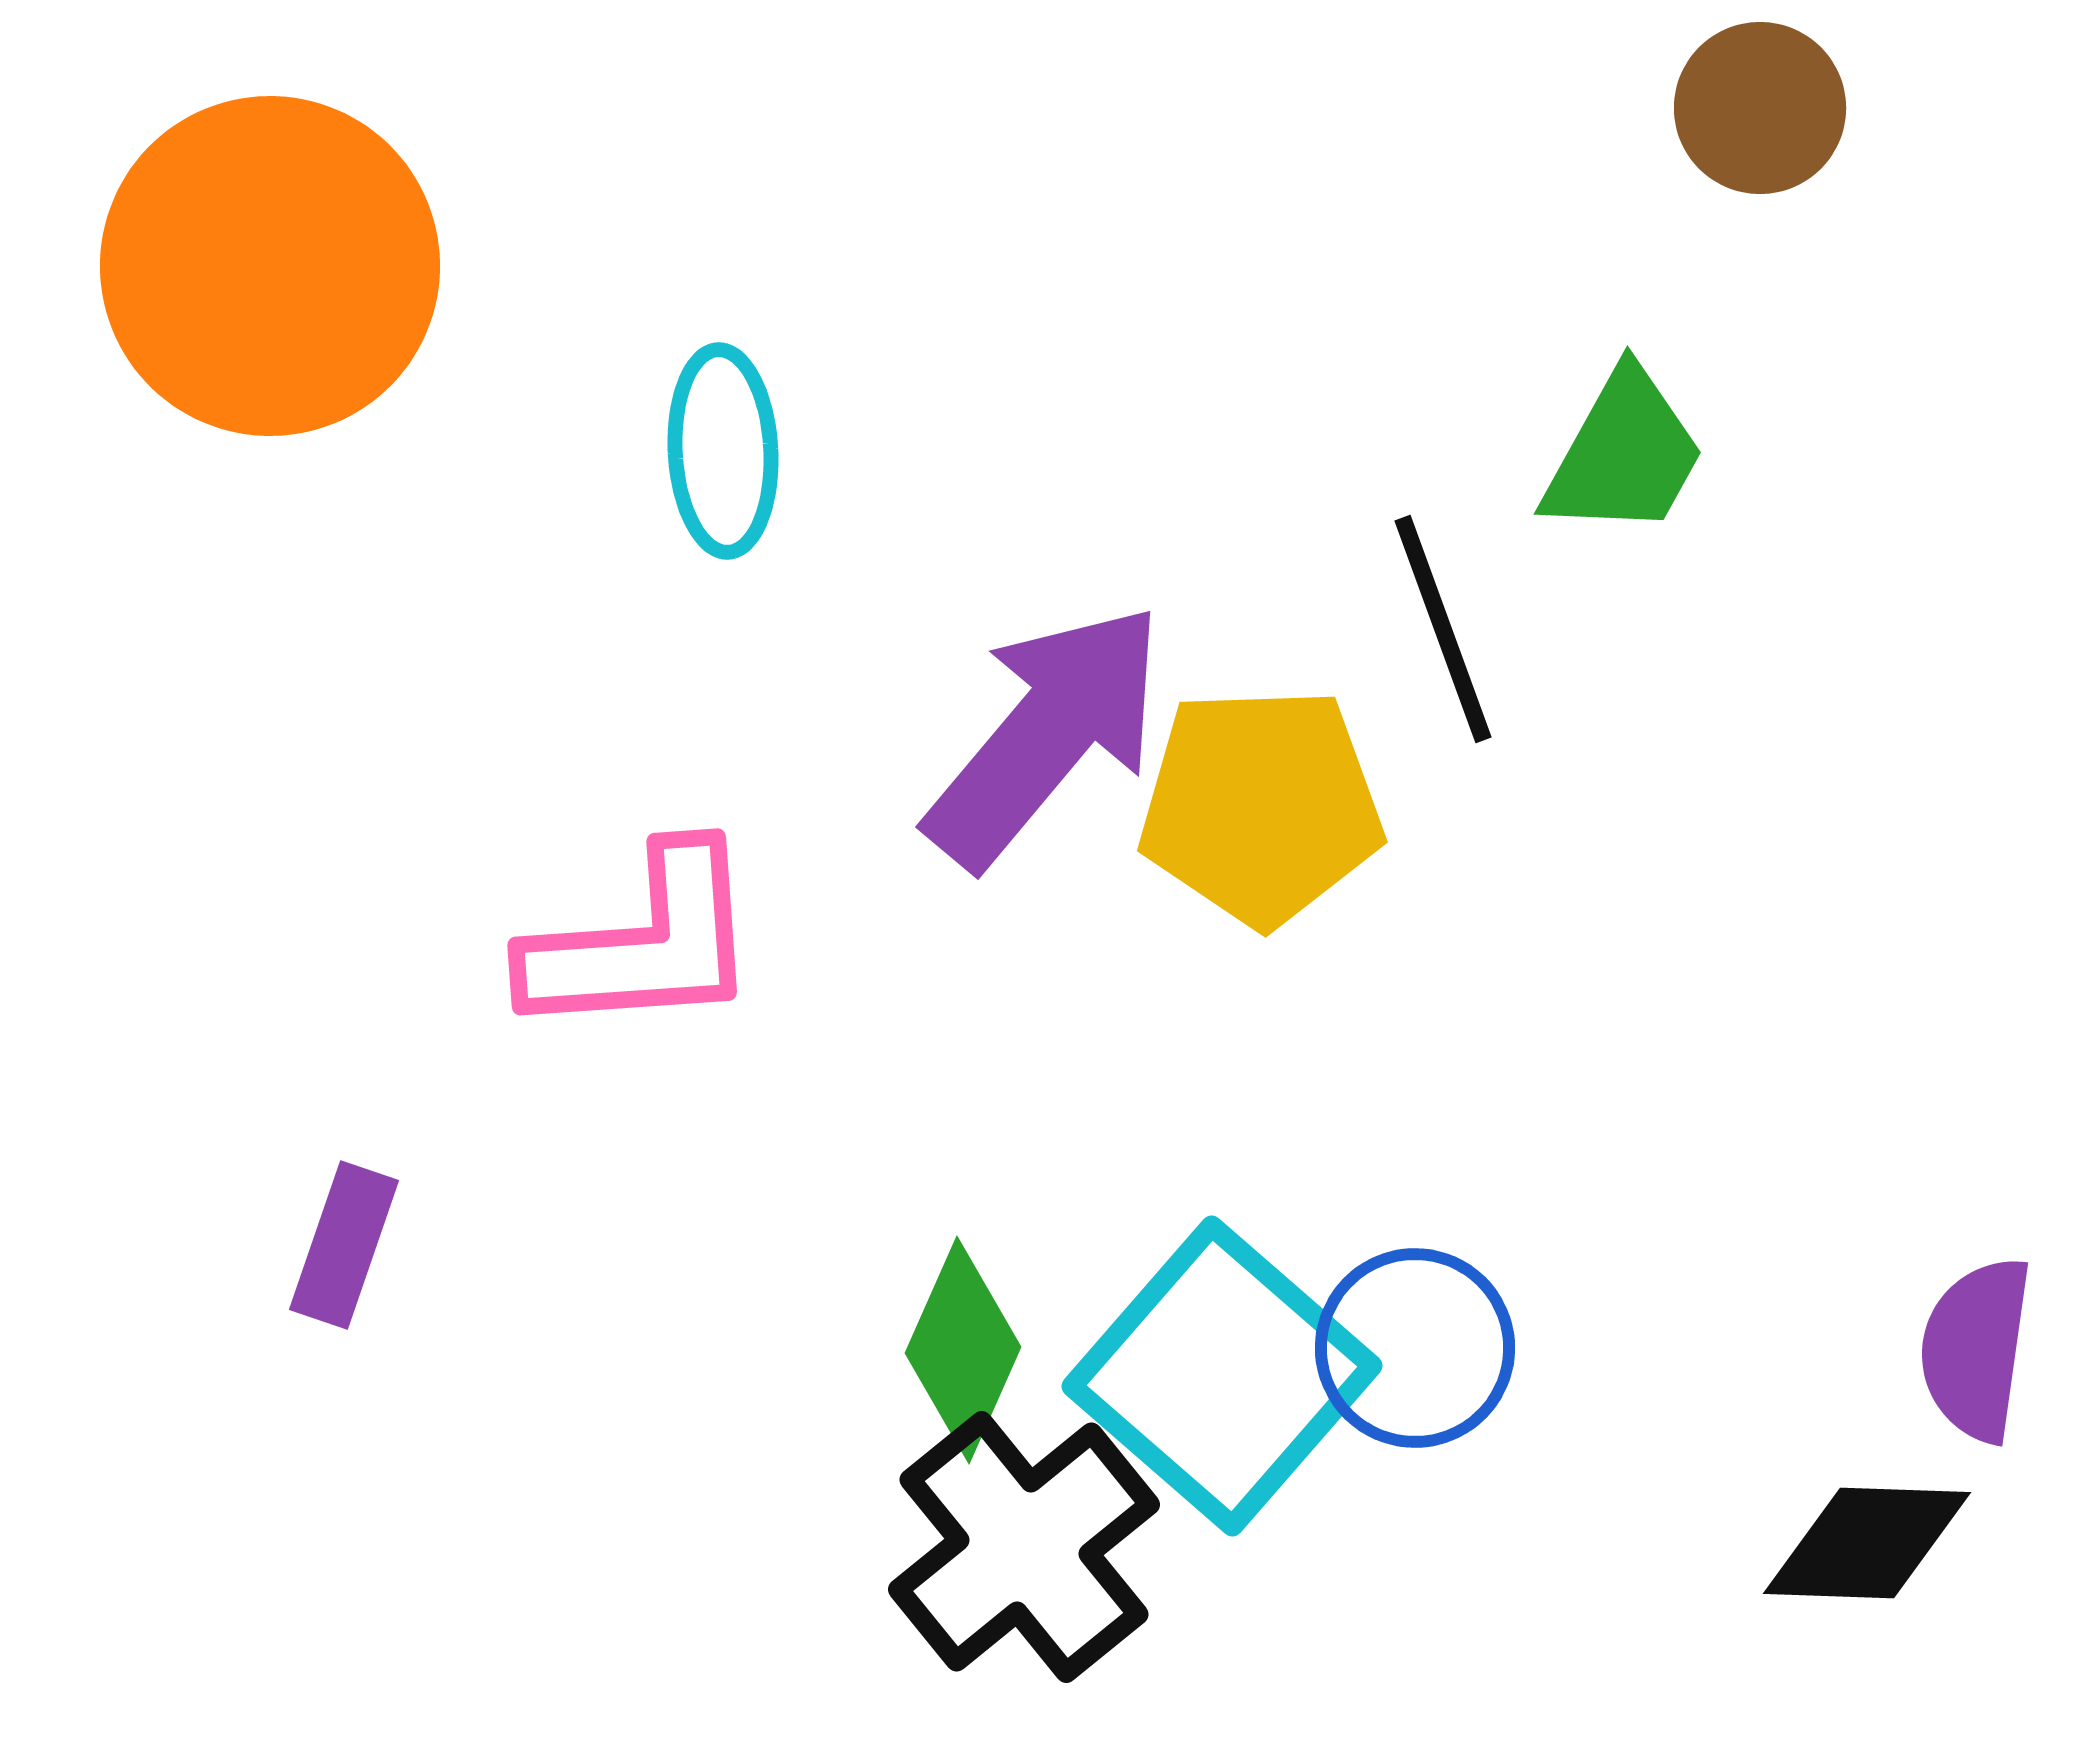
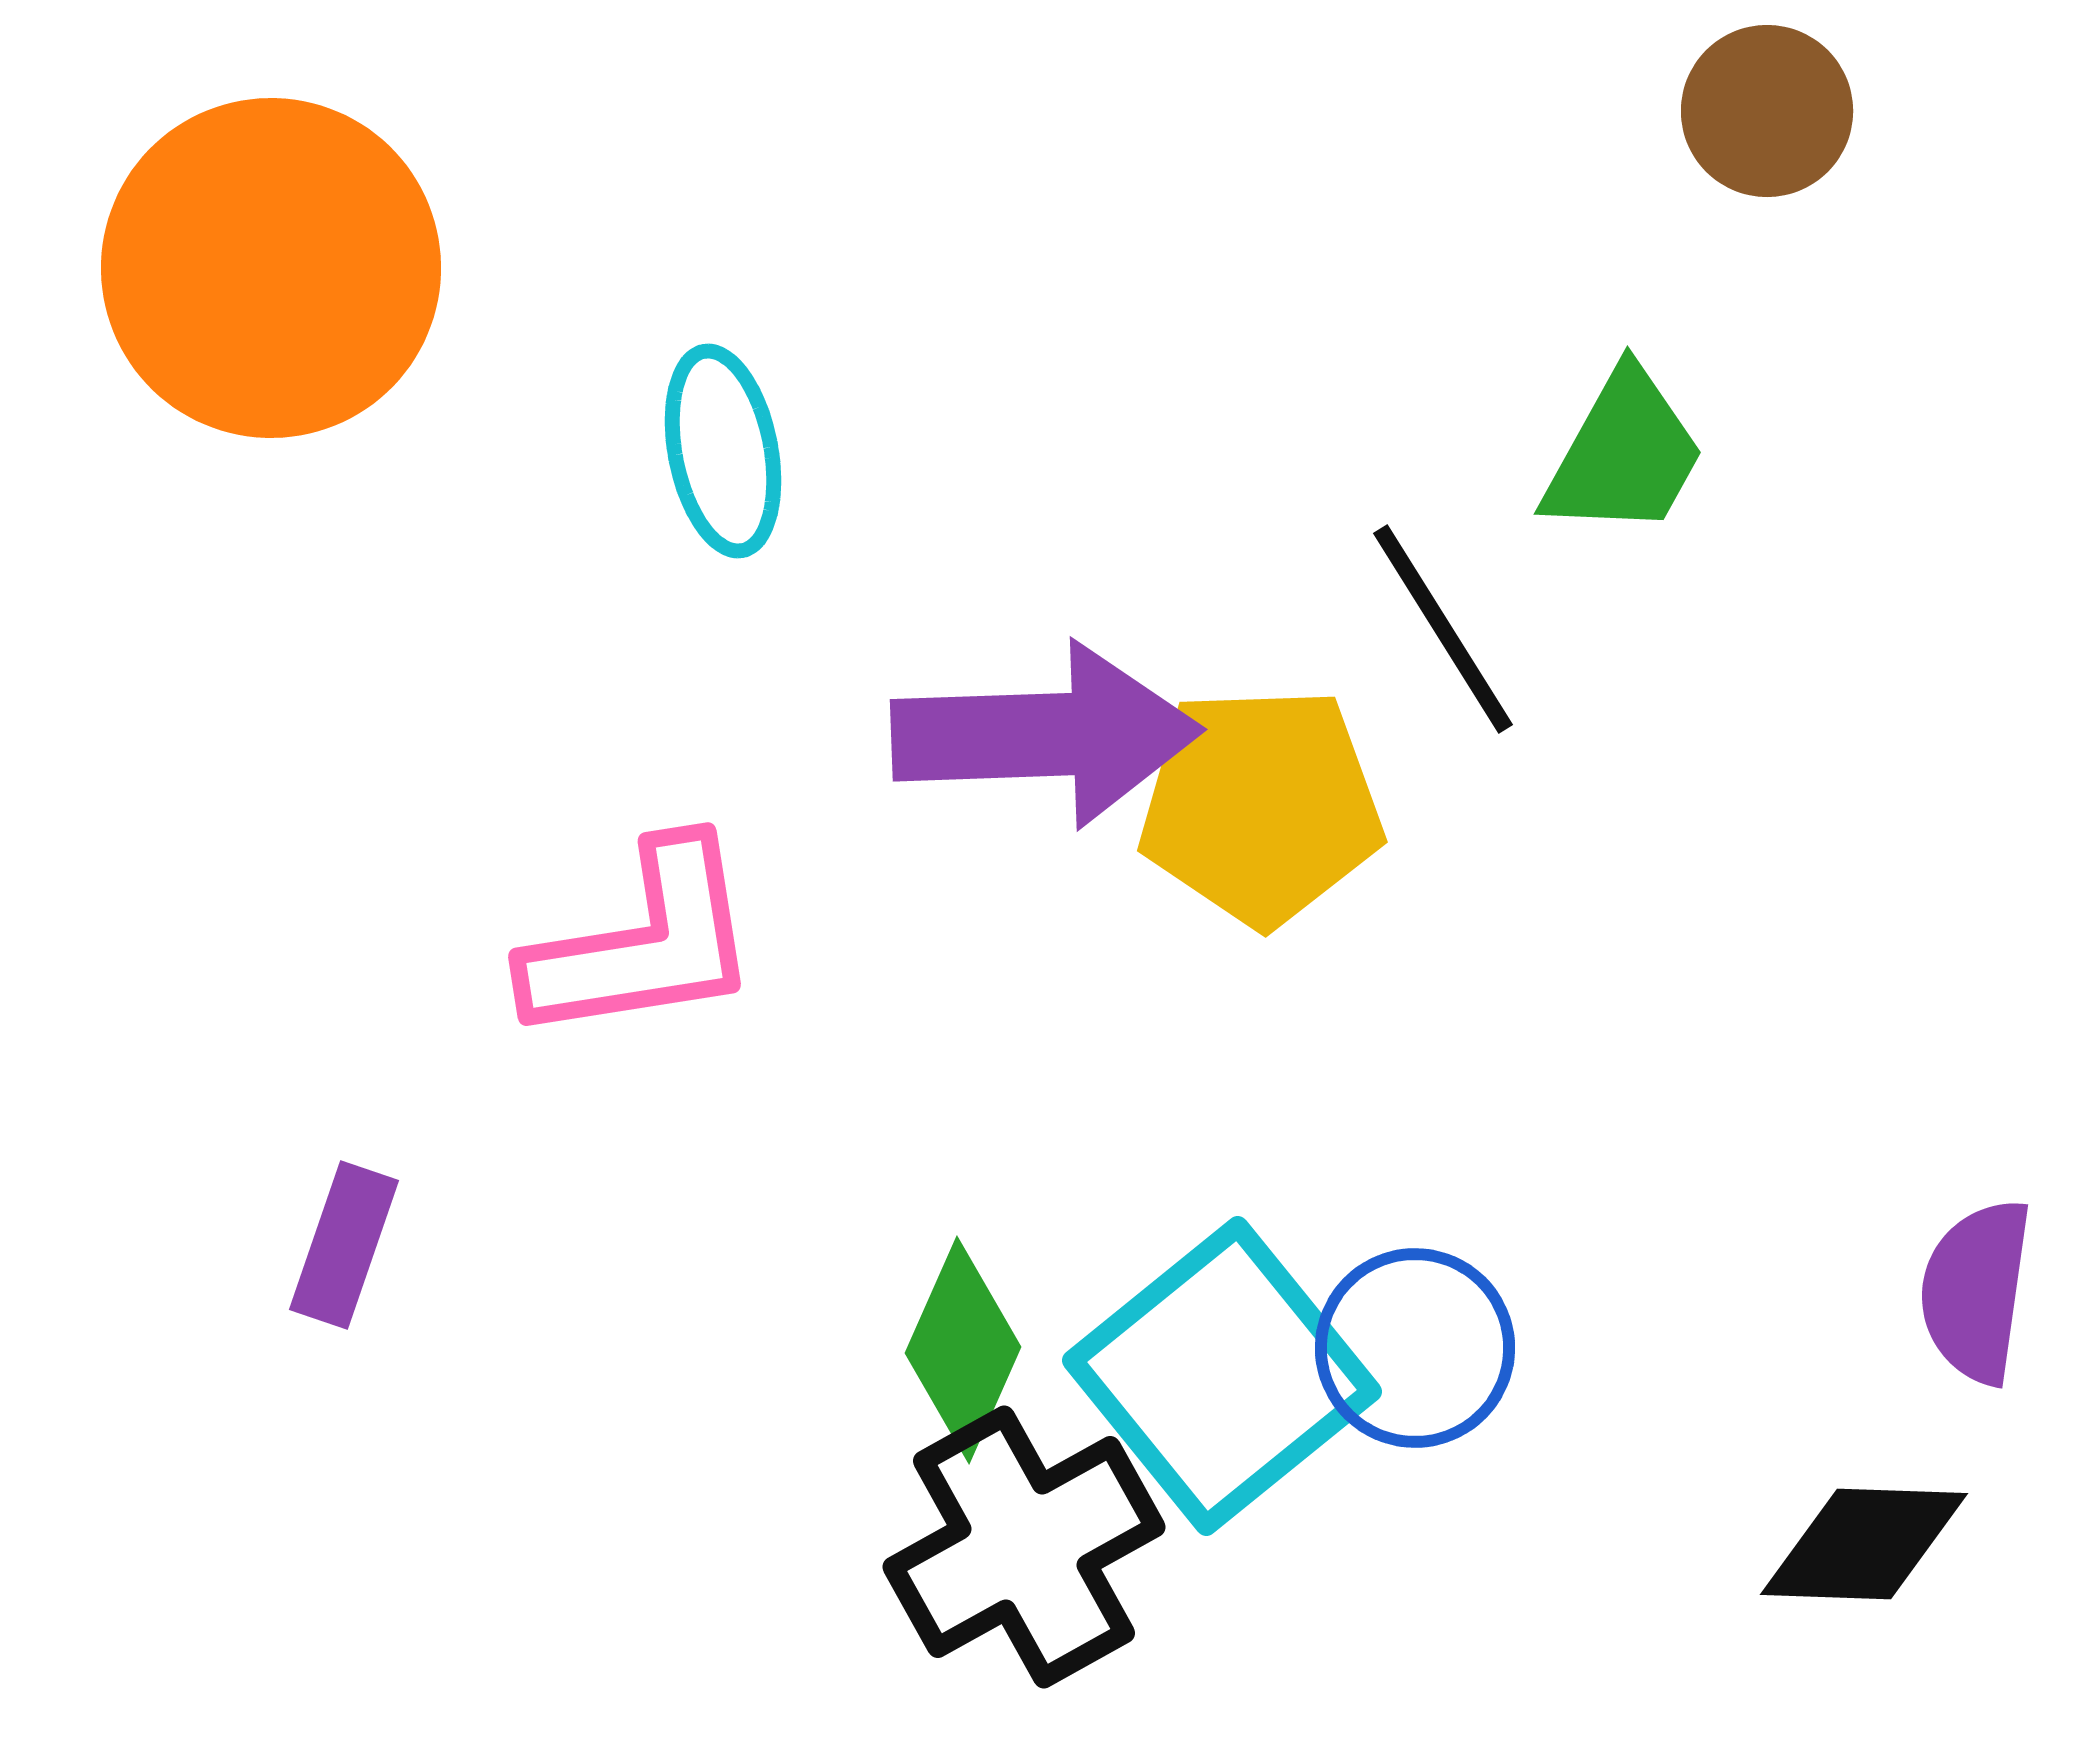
brown circle: moved 7 px right, 3 px down
orange circle: moved 1 px right, 2 px down
cyan ellipse: rotated 8 degrees counterclockwise
black line: rotated 12 degrees counterclockwise
purple arrow: rotated 48 degrees clockwise
pink L-shape: rotated 5 degrees counterclockwise
purple semicircle: moved 58 px up
cyan square: rotated 10 degrees clockwise
black diamond: moved 3 px left, 1 px down
black cross: rotated 10 degrees clockwise
